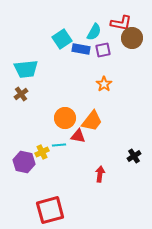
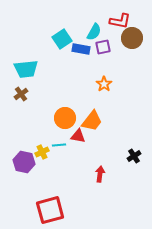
red L-shape: moved 1 px left, 2 px up
purple square: moved 3 px up
